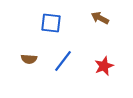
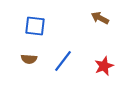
blue square: moved 16 px left, 3 px down
